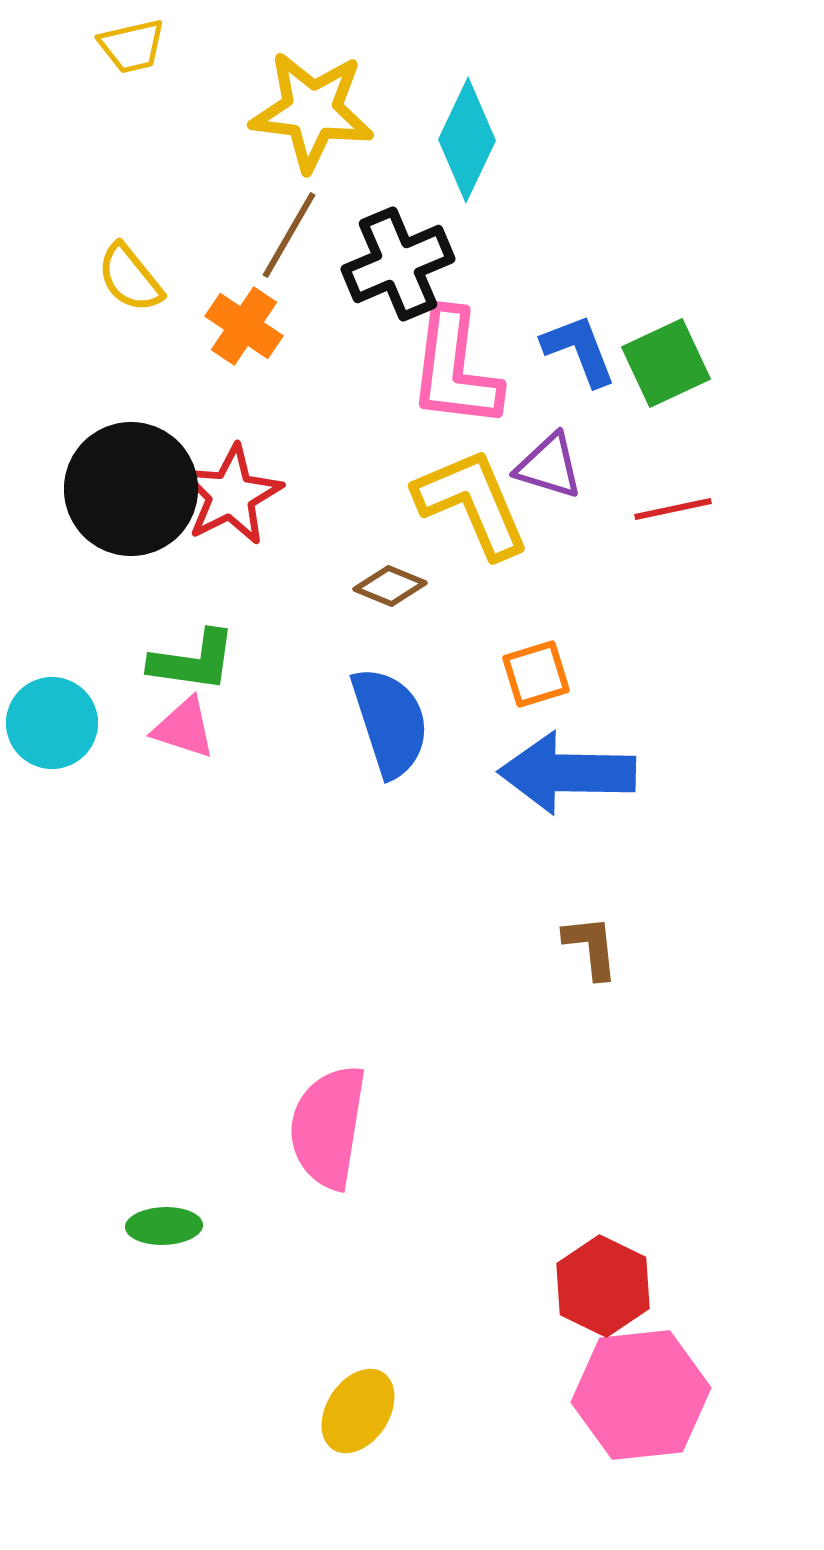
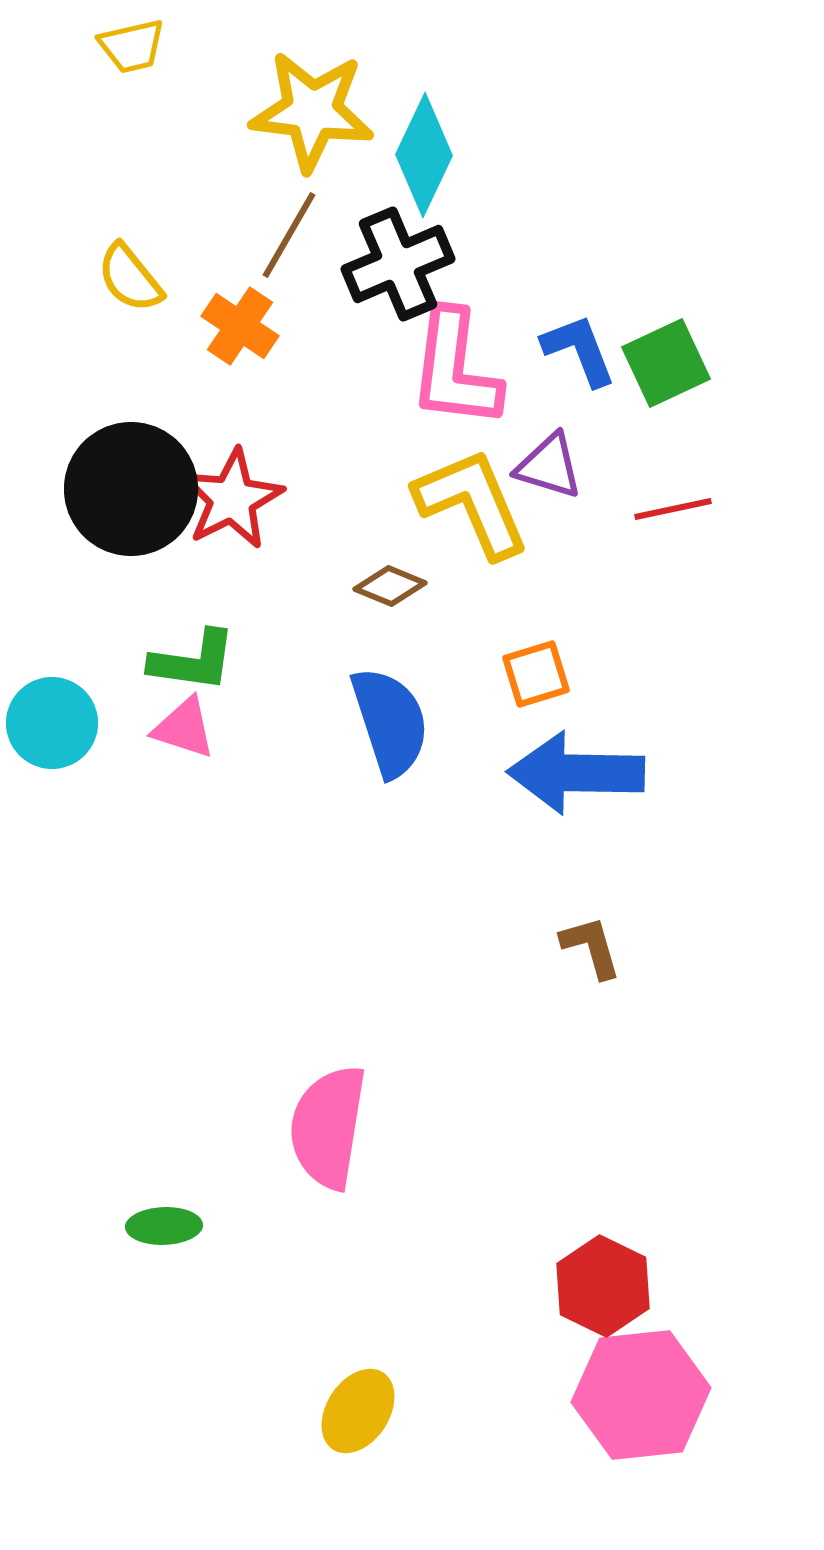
cyan diamond: moved 43 px left, 15 px down
orange cross: moved 4 px left
red star: moved 1 px right, 4 px down
blue arrow: moved 9 px right
brown L-shape: rotated 10 degrees counterclockwise
